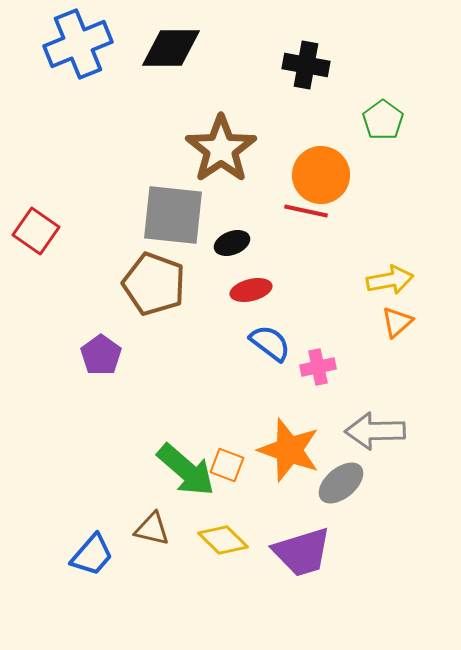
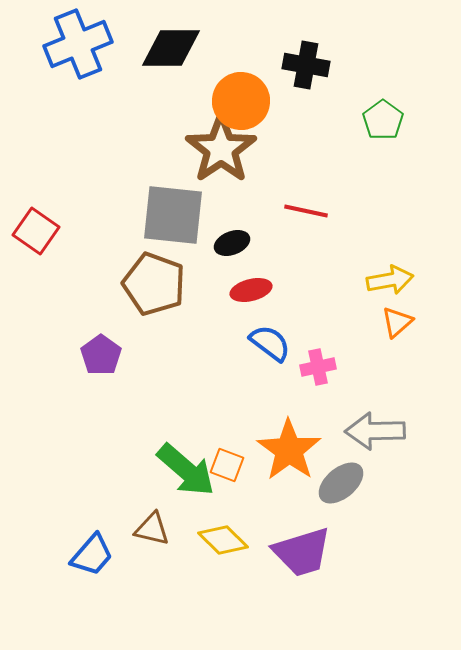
orange circle: moved 80 px left, 74 px up
orange star: rotated 16 degrees clockwise
